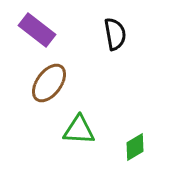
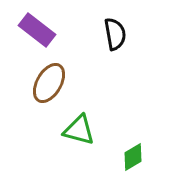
brown ellipse: rotated 6 degrees counterclockwise
green triangle: rotated 12 degrees clockwise
green diamond: moved 2 px left, 10 px down
